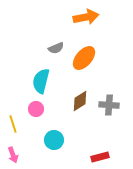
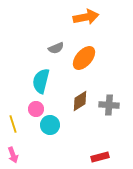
cyan circle: moved 4 px left, 15 px up
